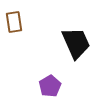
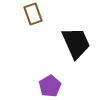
brown rectangle: moved 19 px right, 8 px up; rotated 10 degrees counterclockwise
